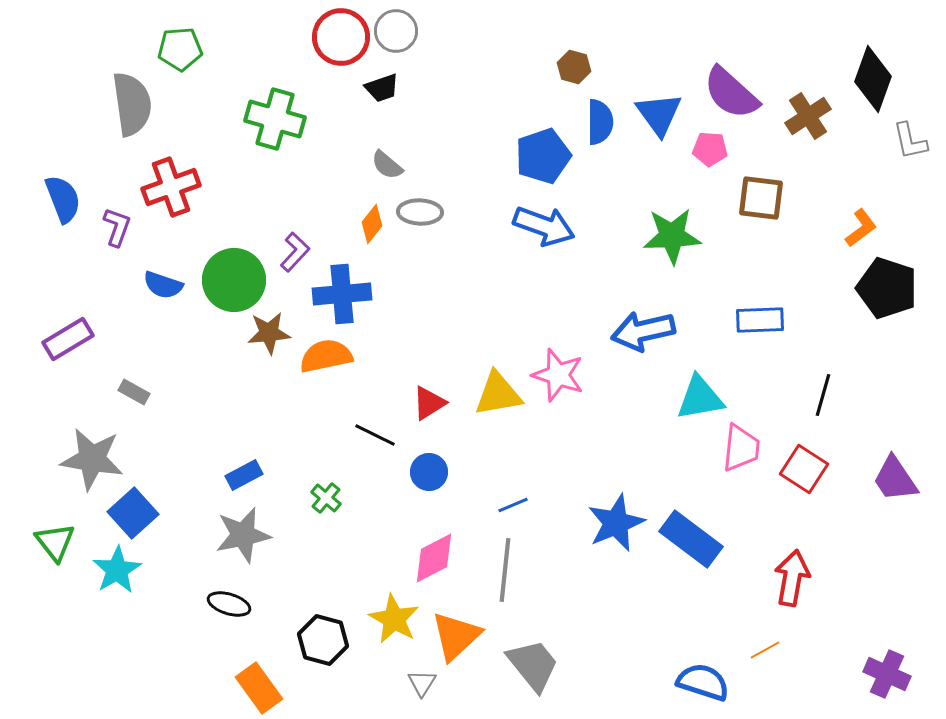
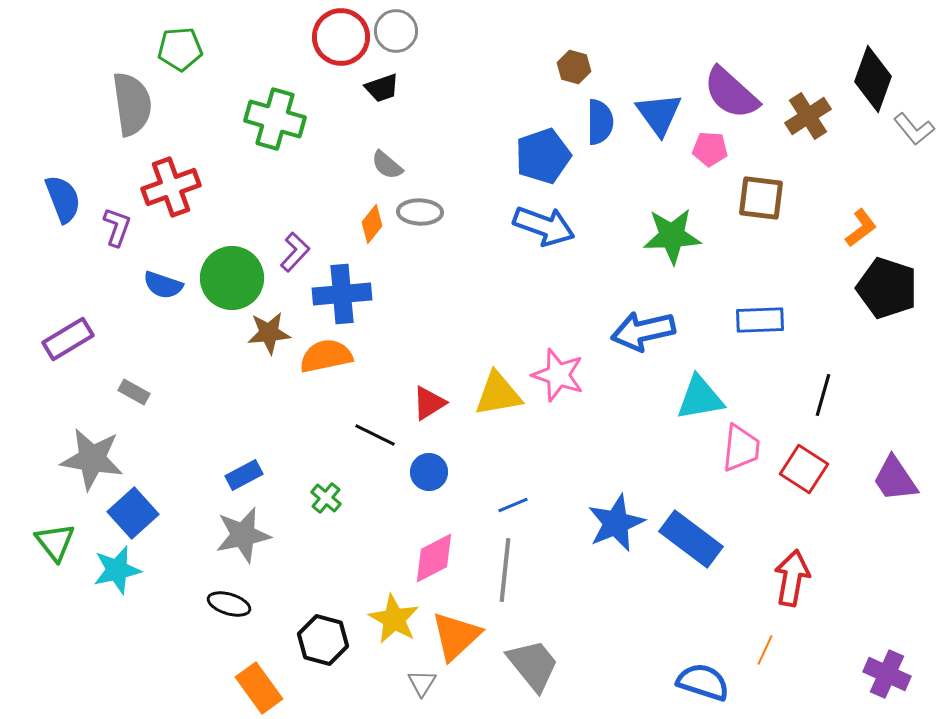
gray L-shape at (910, 141): moved 4 px right, 12 px up; rotated 27 degrees counterclockwise
green circle at (234, 280): moved 2 px left, 2 px up
cyan star at (117, 570): rotated 18 degrees clockwise
orange line at (765, 650): rotated 36 degrees counterclockwise
